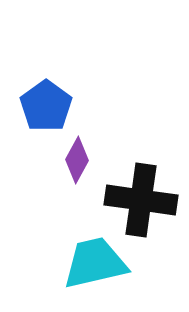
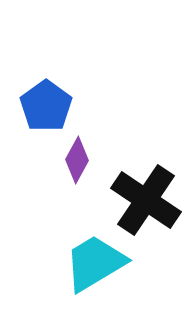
black cross: moved 5 px right; rotated 26 degrees clockwise
cyan trapezoid: rotated 18 degrees counterclockwise
